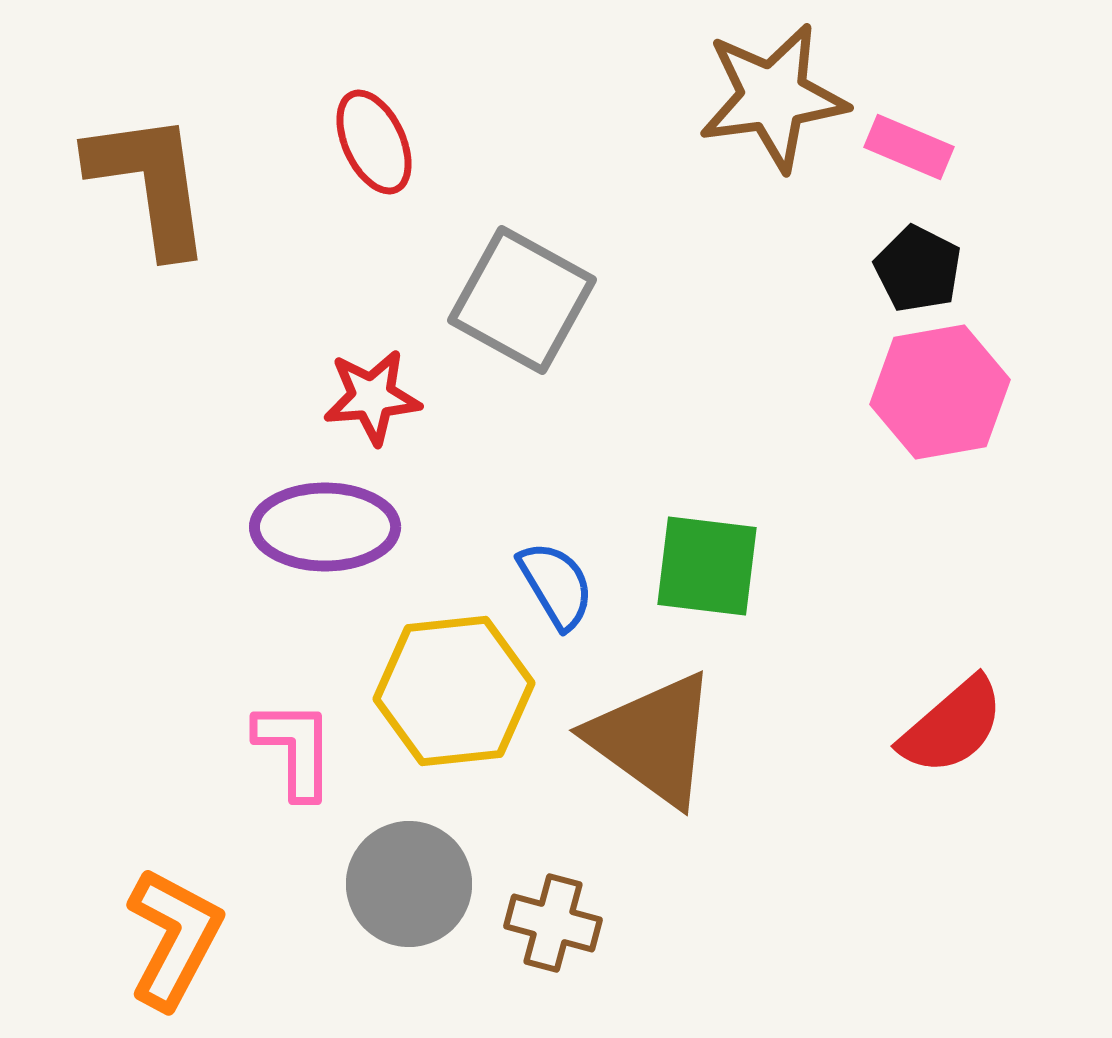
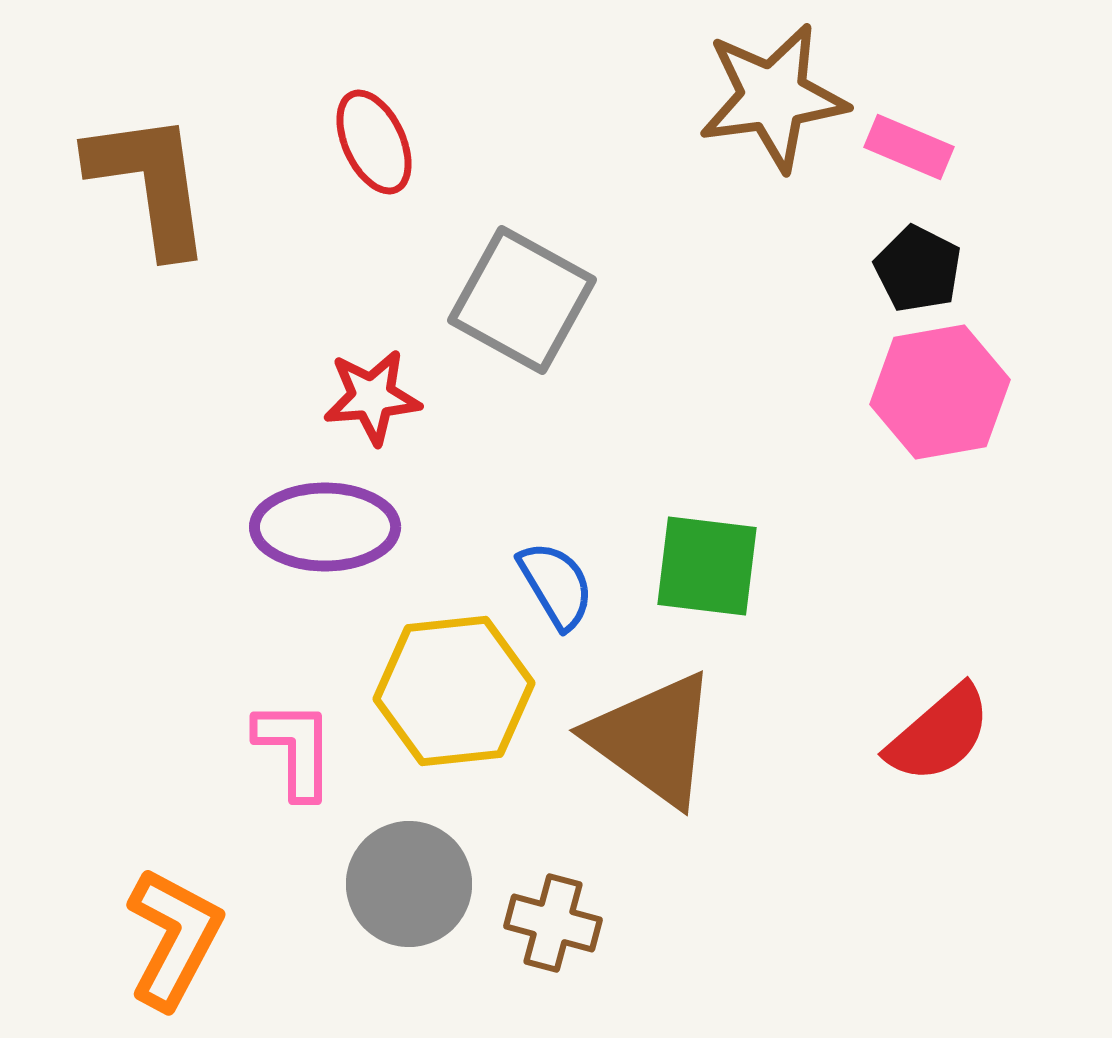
red semicircle: moved 13 px left, 8 px down
